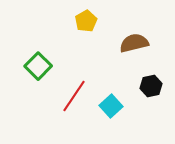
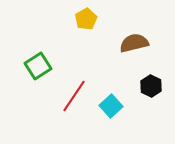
yellow pentagon: moved 2 px up
green square: rotated 12 degrees clockwise
black hexagon: rotated 20 degrees counterclockwise
